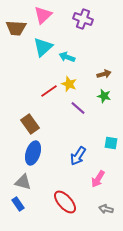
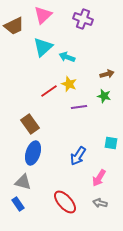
brown trapezoid: moved 2 px left, 2 px up; rotated 30 degrees counterclockwise
brown arrow: moved 3 px right
purple line: moved 1 px right, 1 px up; rotated 49 degrees counterclockwise
pink arrow: moved 1 px right, 1 px up
gray arrow: moved 6 px left, 6 px up
